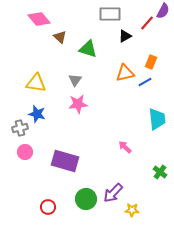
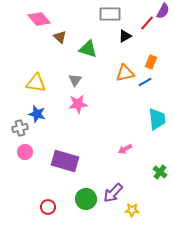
pink arrow: moved 2 px down; rotated 72 degrees counterclockwise
